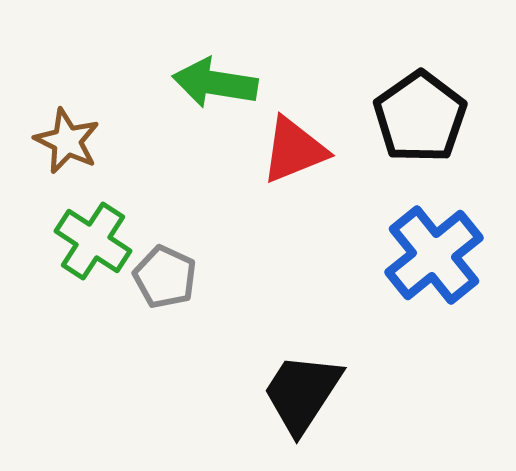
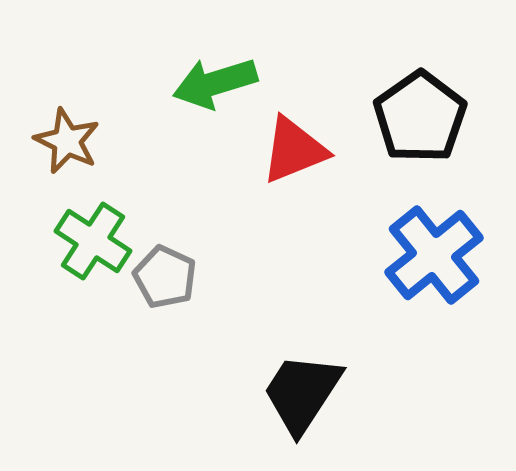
green arrow: rotated 26 degrees counterclockwise
